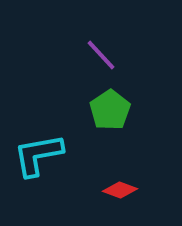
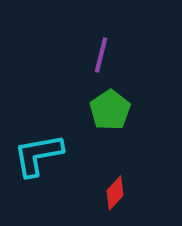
purple line: rotated 57 degrees clockwise
red diamond: moved 5 px left, 3 px down; rotated 68 degrees counterclockwise
